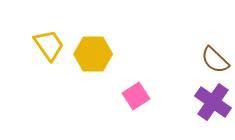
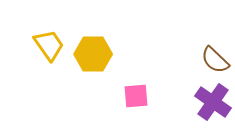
pink square: rotated 28 degrees clockwise
